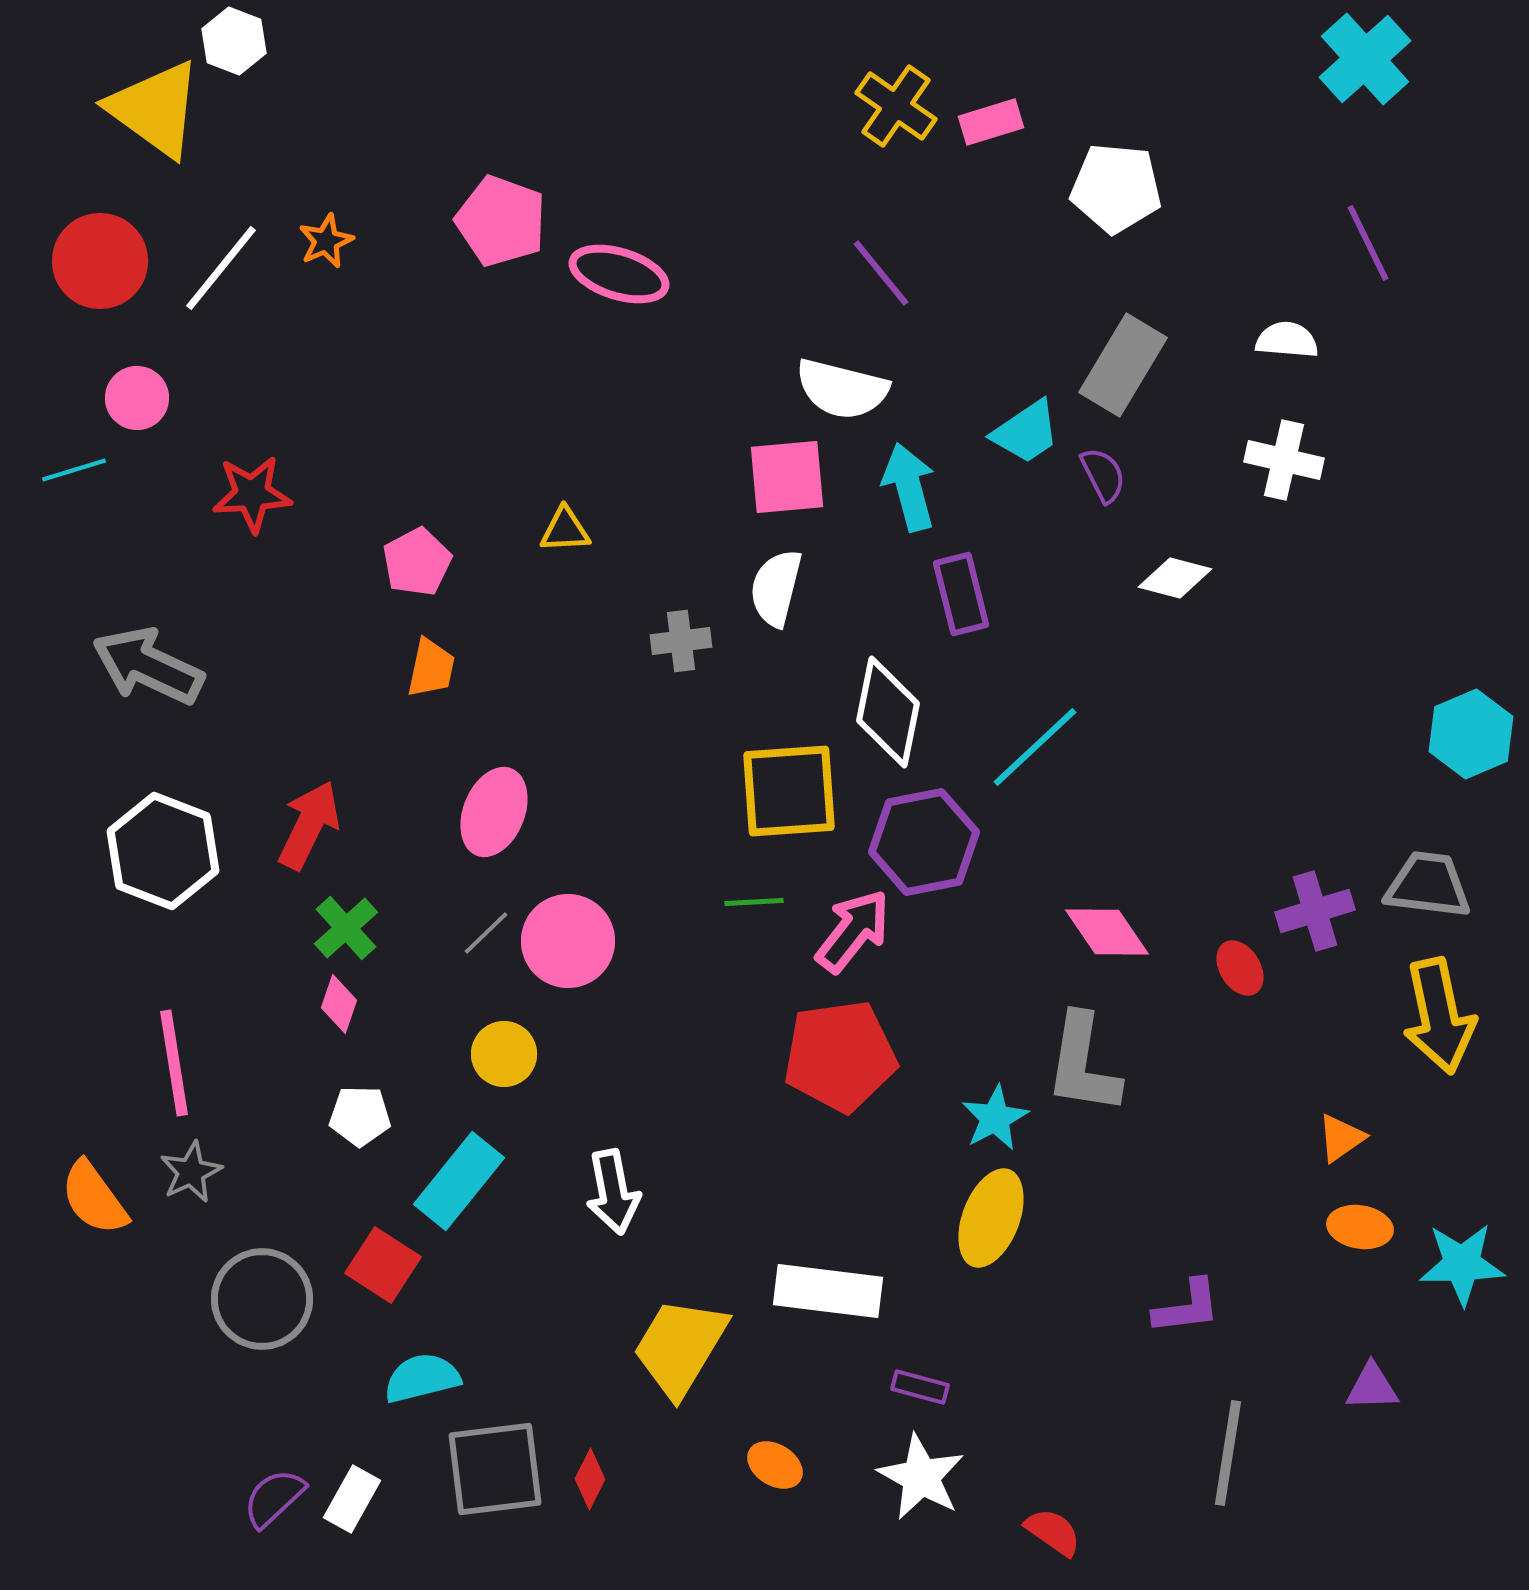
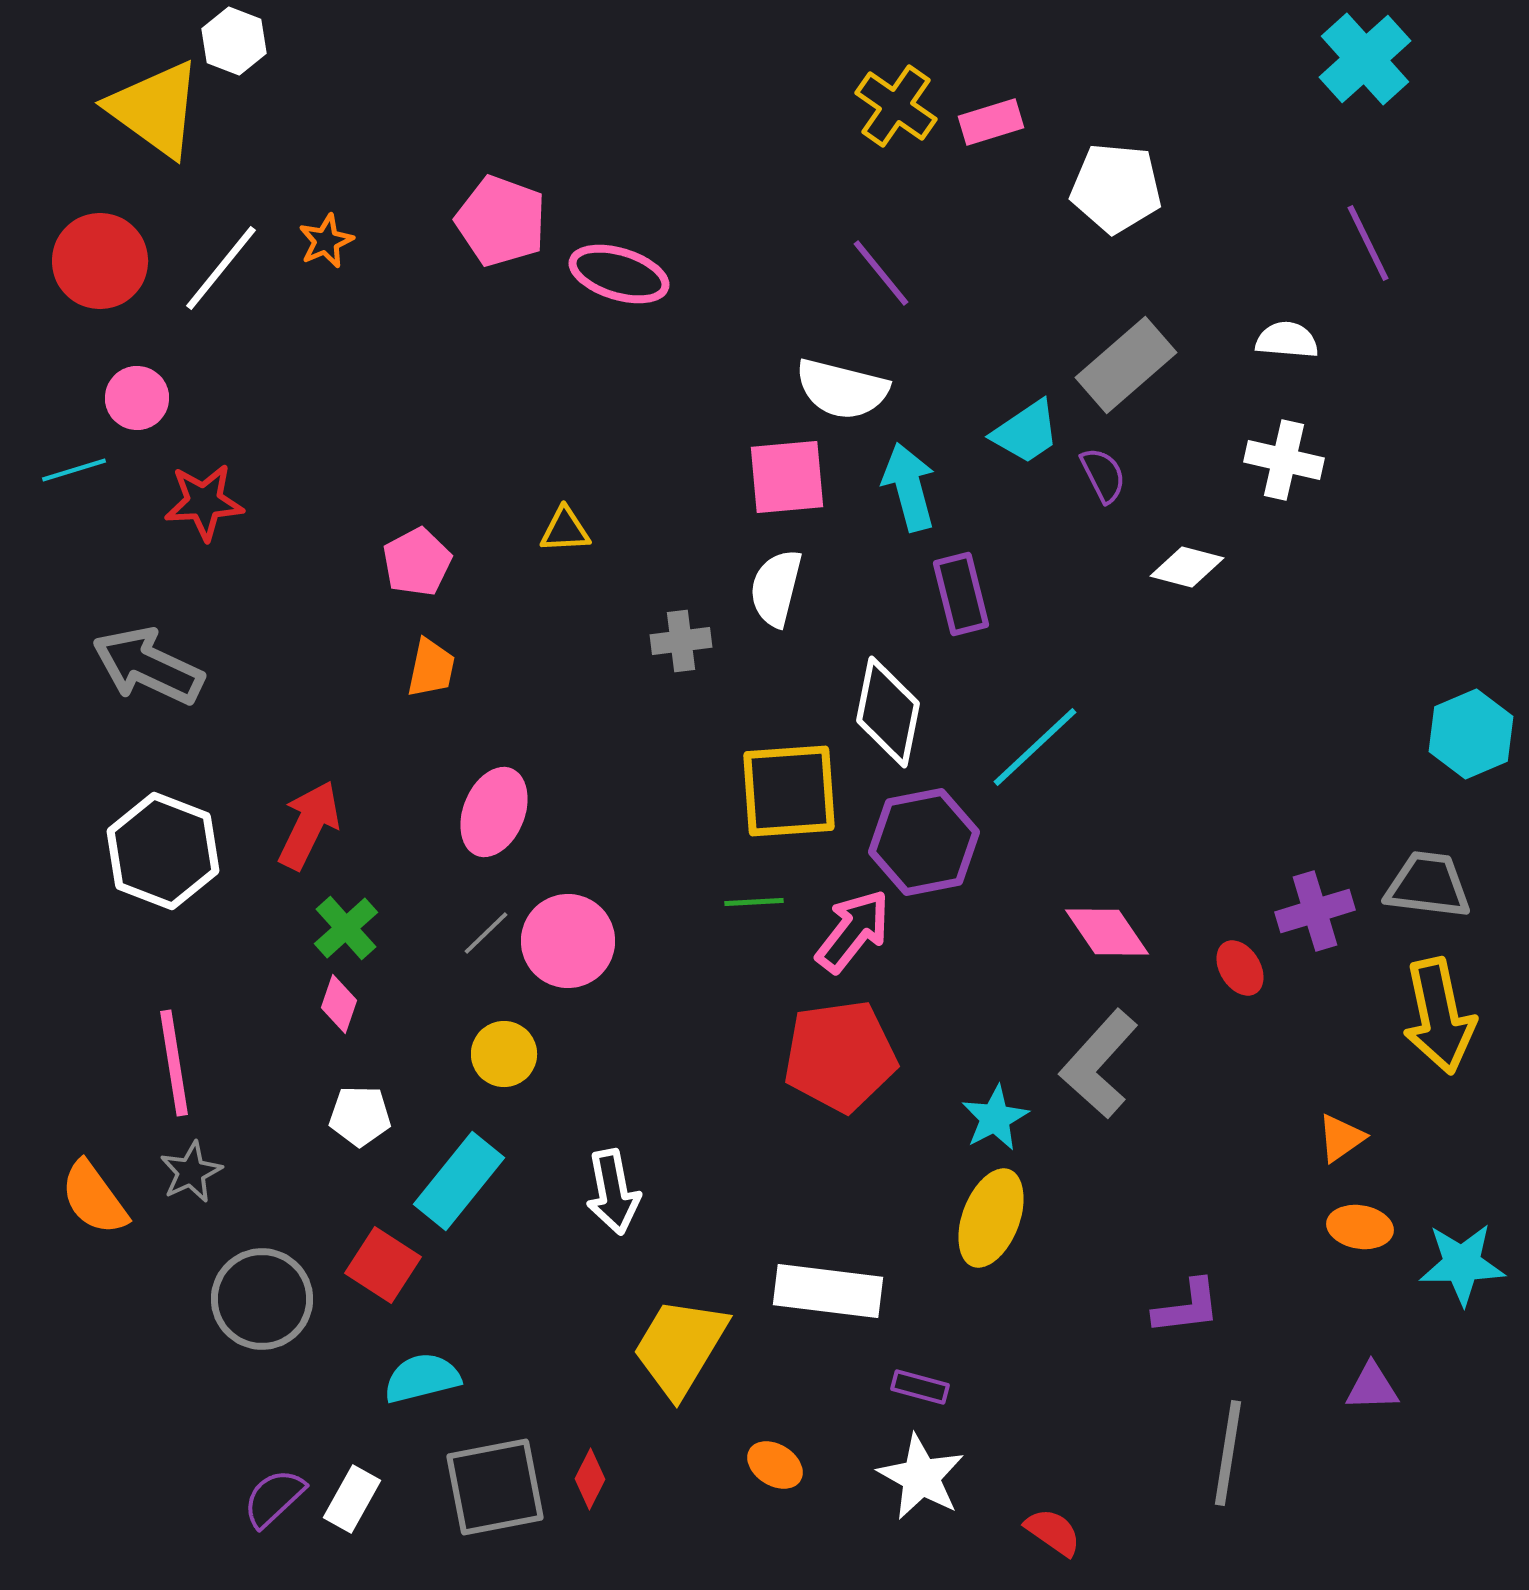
gray rectangle at (1123, 365): moved 3 px right; rotated 18 degrees clockwise
red star at (252, 494): moved 48 px left, 8 px down
white diamond at (1175, 578): moved 12 px right, 11 px up
gray L-shape at (1083, 1064): moved 16 px right; rotated 33 degrees clockwise
gray square at (495, 1469): moved 18 px down; rotated 4 degrees counterclockwise
